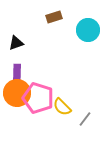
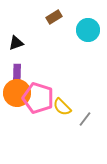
brown rectangle: rotated 14 degrees counterclockwise
